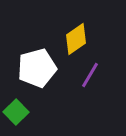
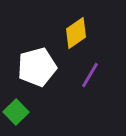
yellow diamond: moved 6 px up
white pentagon: moved 1 px up
